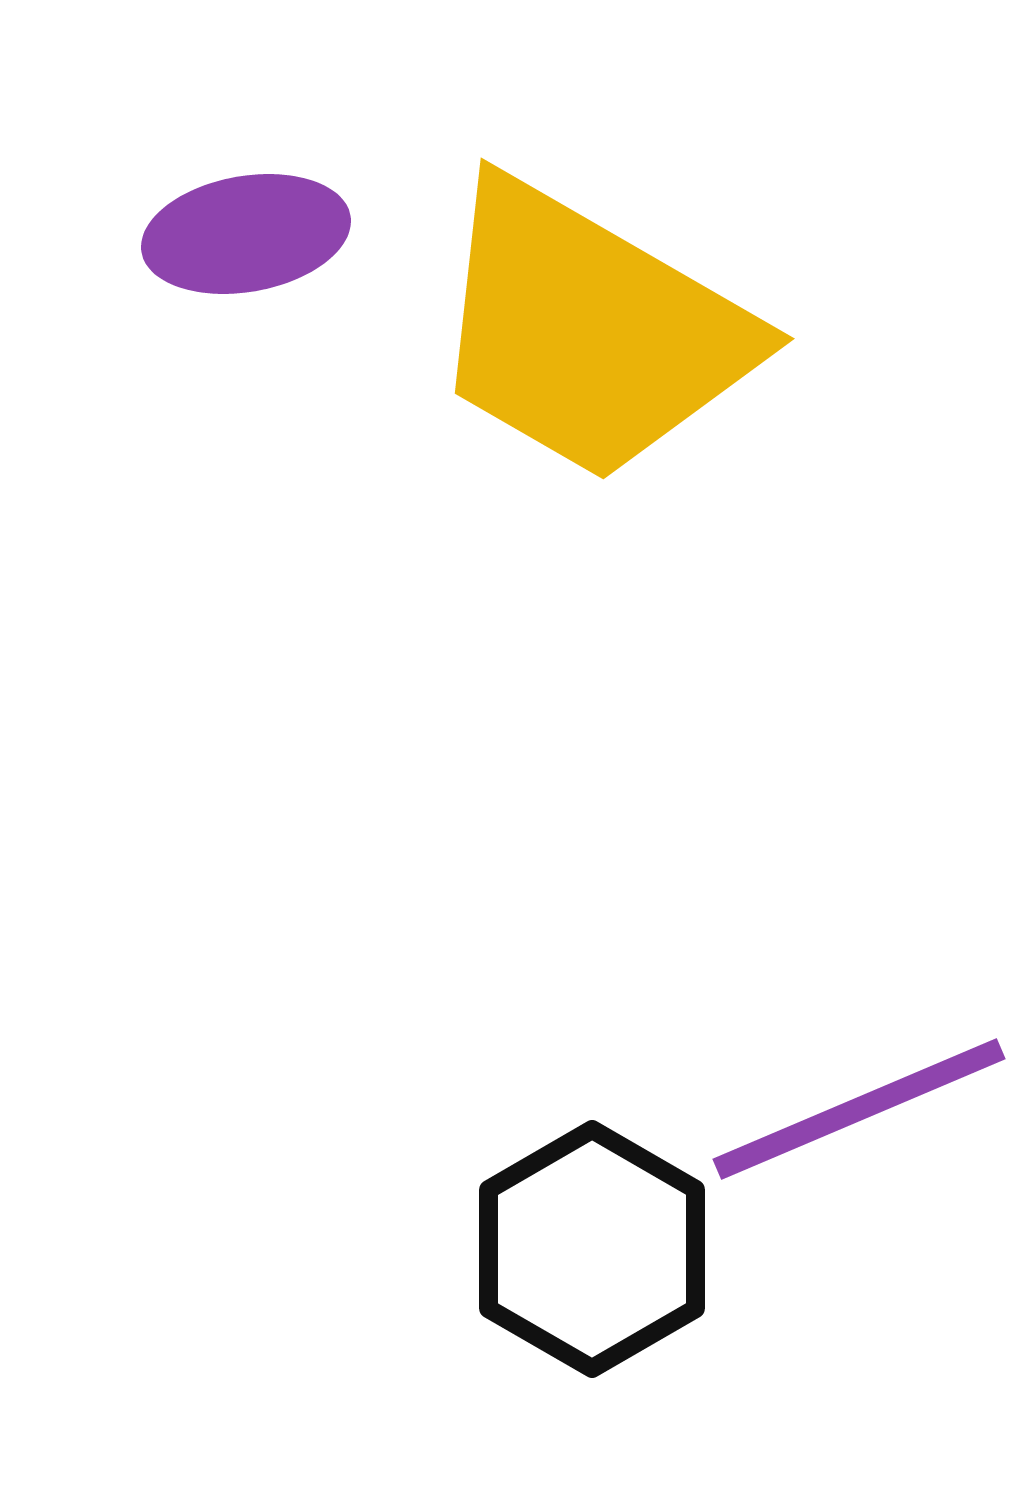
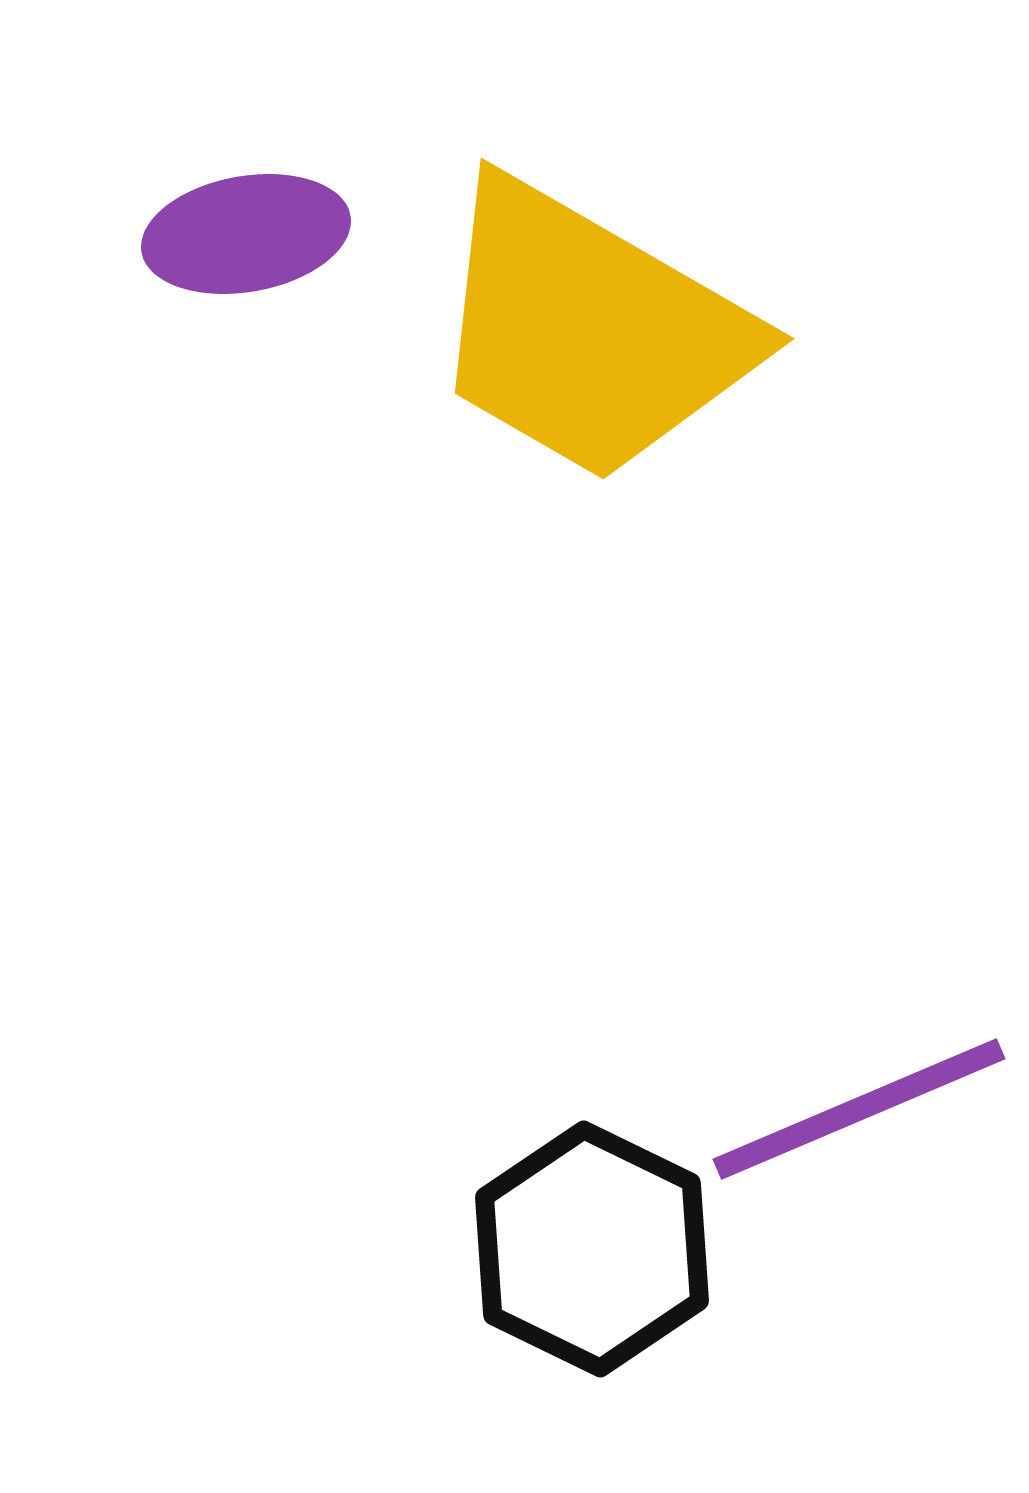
black hexagon: rotated 4 degrees counterclockwise
